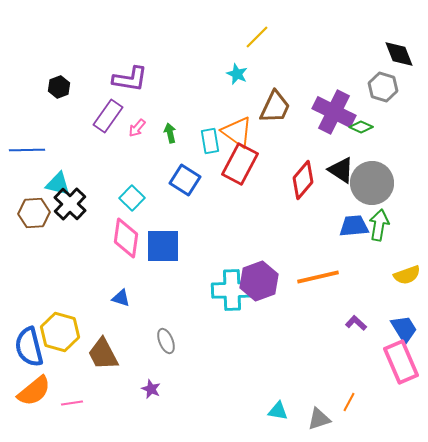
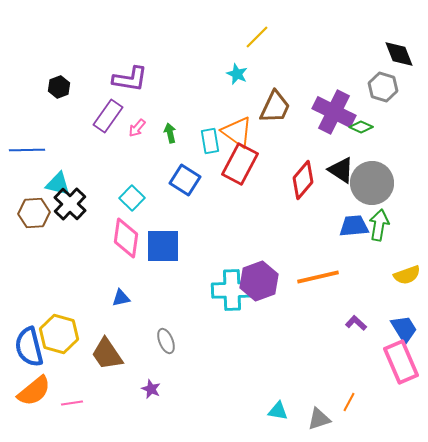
blue triangle at (121, 298): rotated 30 degrees counterclockwise
yellow hexagon at (60, 332): moved 1 px left, 2 px down
brown trapezoid at (103, 354): moved 4 px right; rotated 6 degrees counterclockwise
